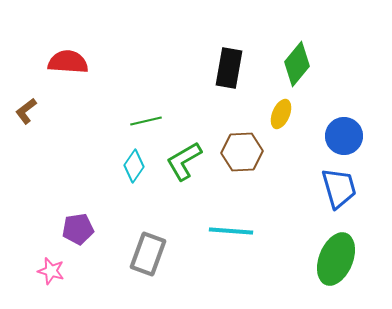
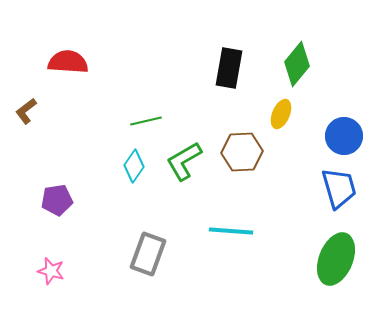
purple pentagon: moved 21 px left, 29 px up
